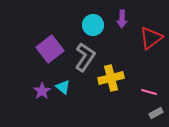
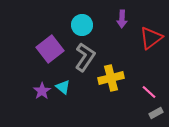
cyan circle: moved 11 px left
pink line: rotated 28 degrees clockwise
